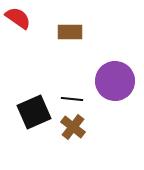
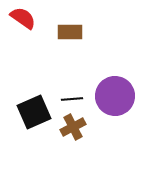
red semicircle: moved 5 px right
purple circle: moved 15 px down
black line: rotated 10 degrees counterclockwise
brown cross: rotated 25 degrees clockwise
